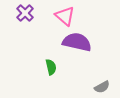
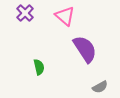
purple semicircle: moved 8 px right, 7 px down; rotated 44 degrees clockwise
green semicircle: moved 12 px left
gray semicircle: moved 2 px left
